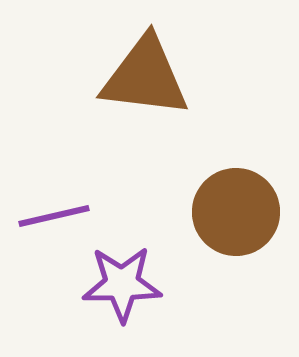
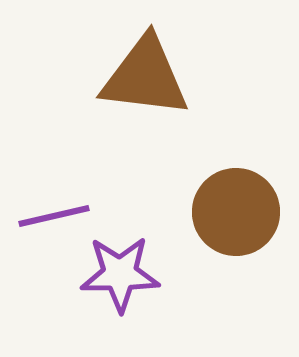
purple star: moved 2 px left, 10 px up
